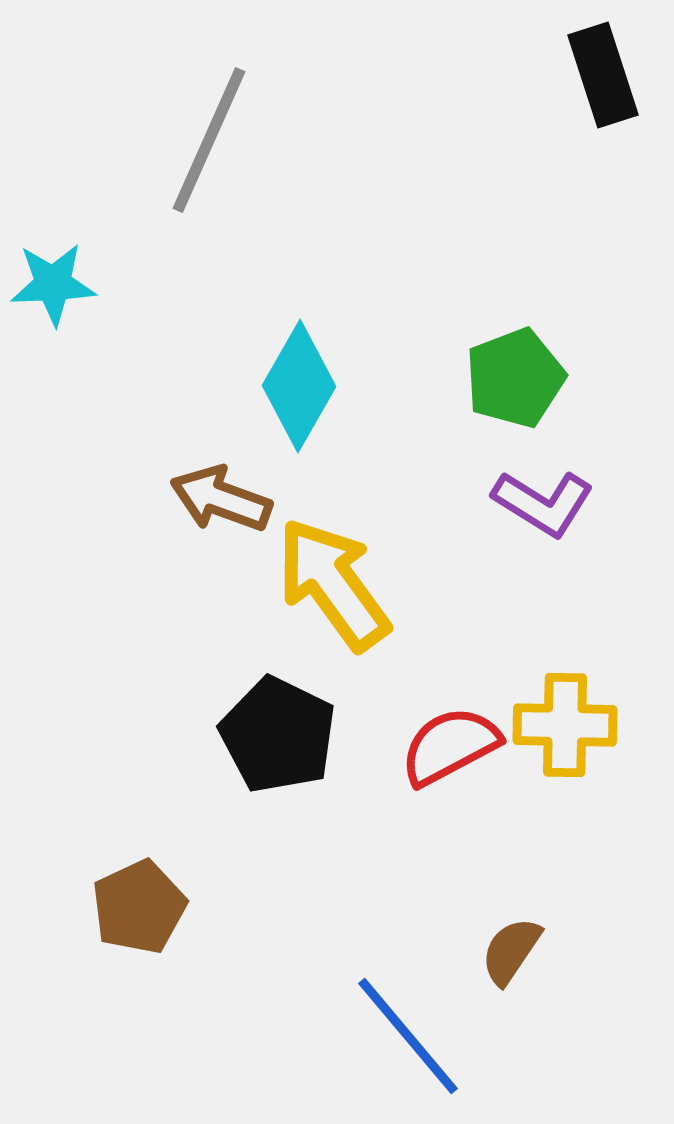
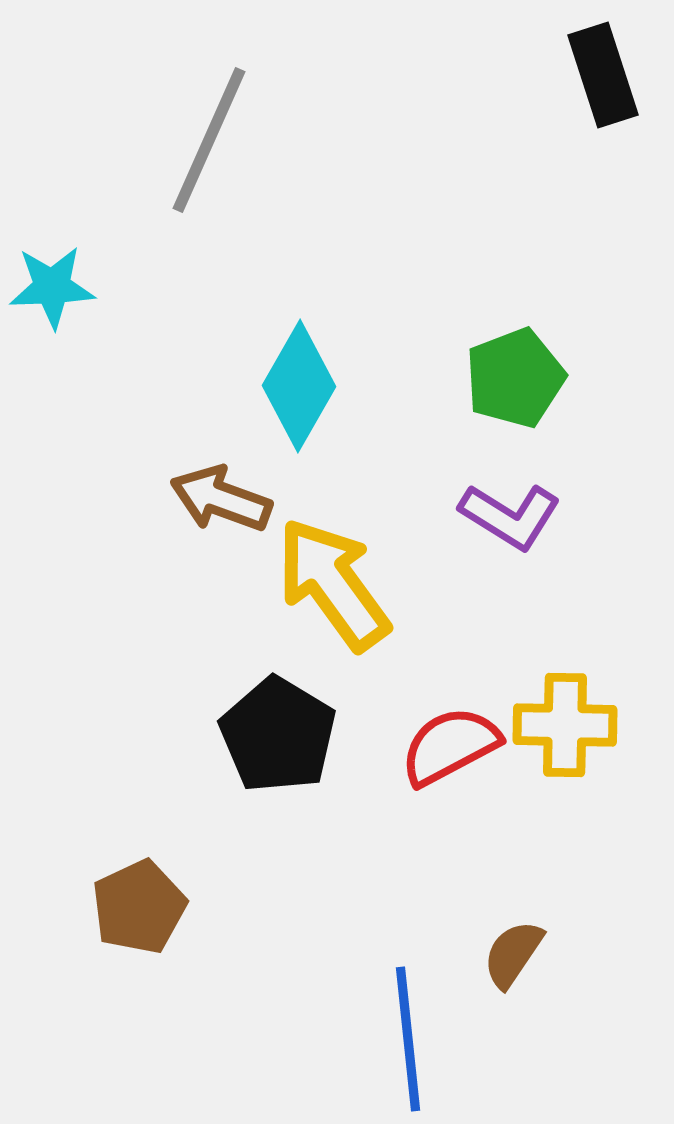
cyan star: moved 1 px left, 3 px down
purple L-shape: moved 33 px left, 13 px down
black pentagon: rotated 5 degrees clockwise
brown semicircle: moved 2 px right, 3 px down
blue line: moved 3 px down; rotated 34 degrees clockwise
